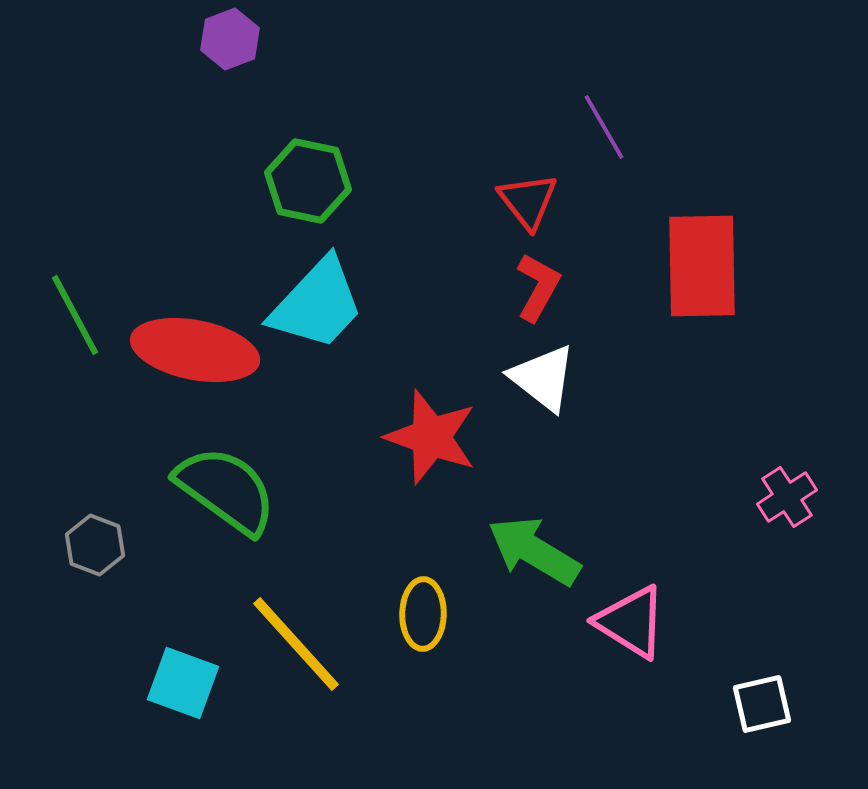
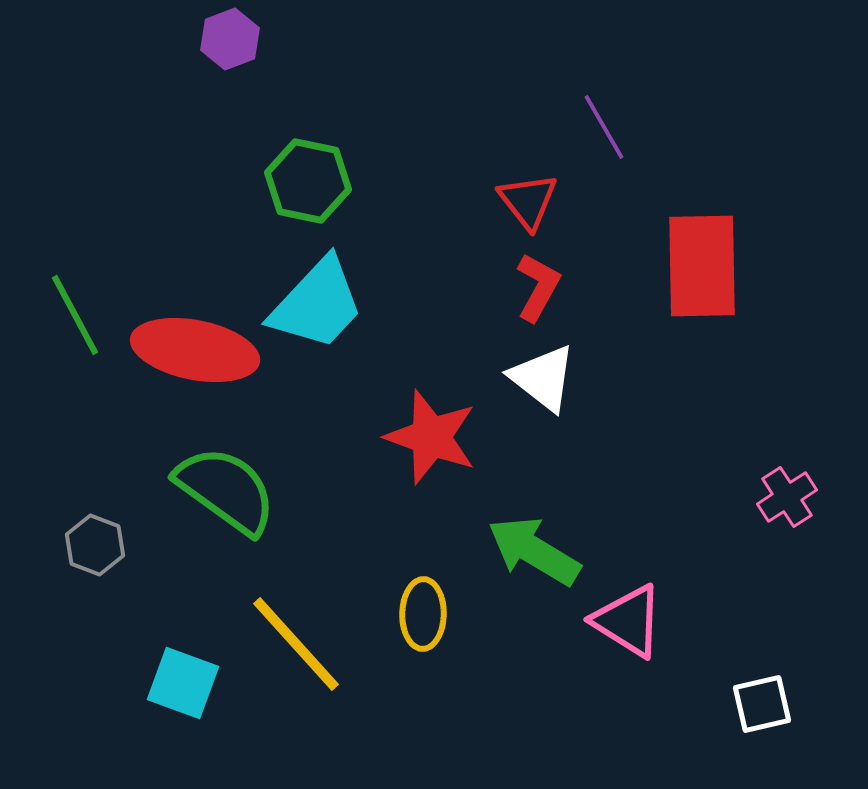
pink triangle: moved 3 px left, 1 px up
